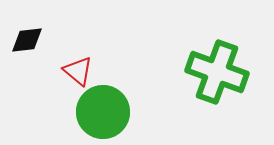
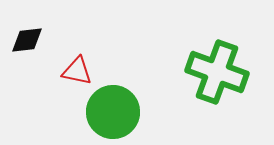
red triangle: moved 1 px left; rotated 28 degrees counterclockwise
green circle: moved 10 px right
